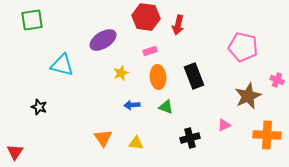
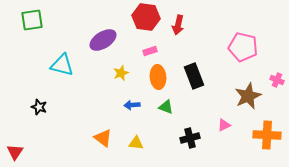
orange triangle: rotated 18 degrees counterclockwise
